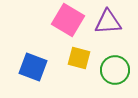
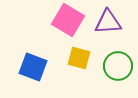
green circle: moved 3 px right, 4 px up
